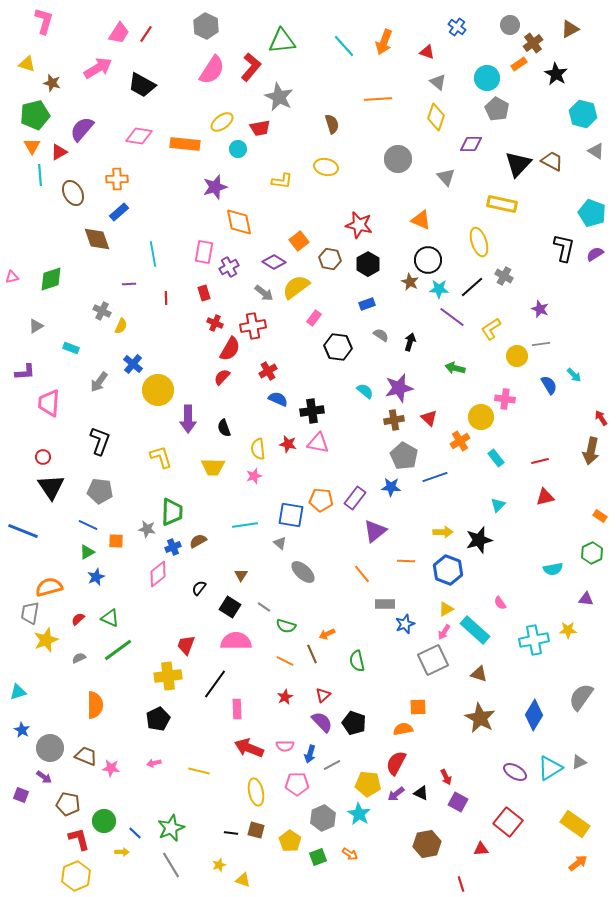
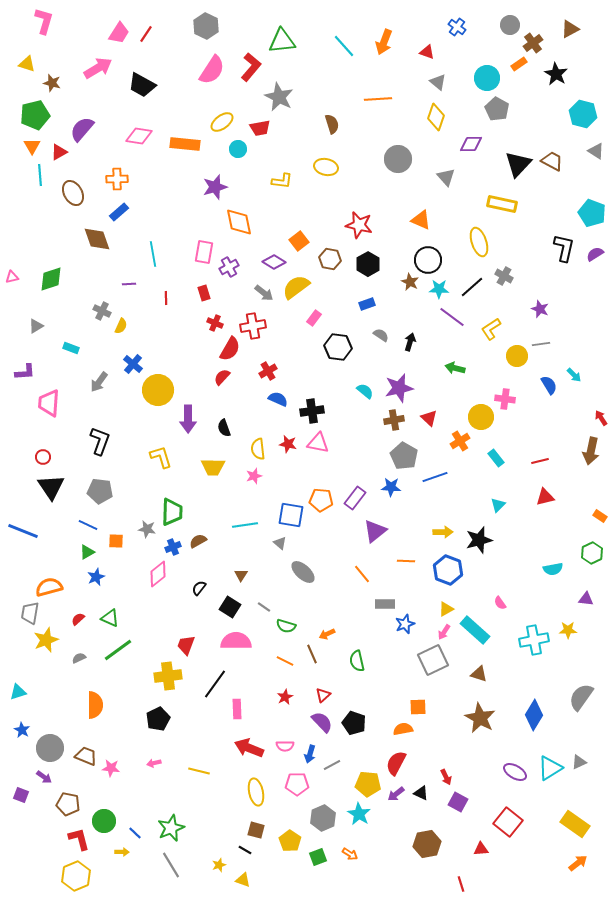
black line at (231, 833): moved 14 px right, 17 px down; rotated 24 degrees clockwise
